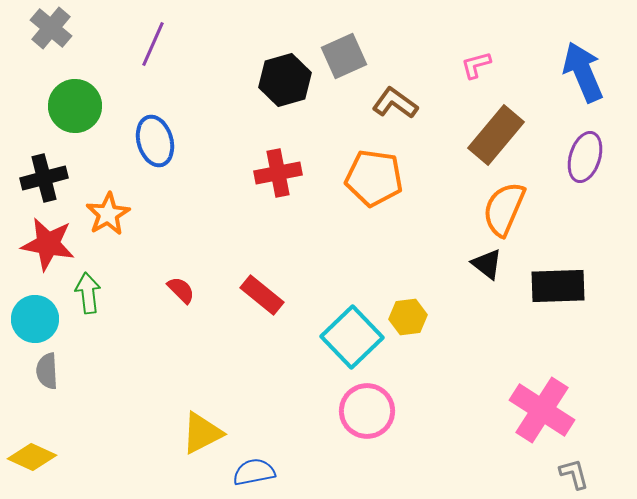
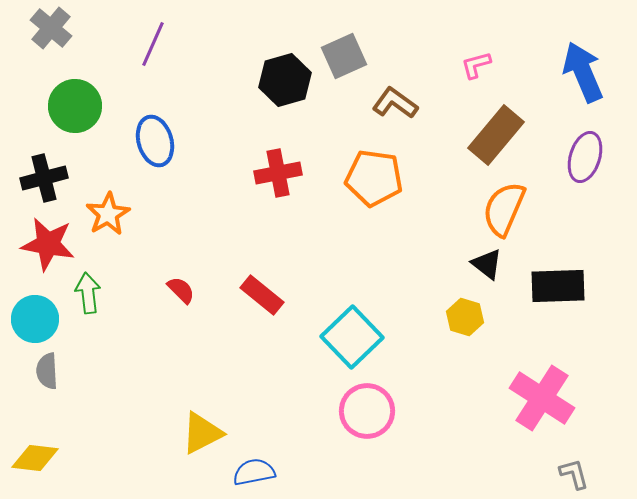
yellow hexagon: moved 57 px right; rotated 24 degrees clockwise
pink cross: moved 12 px up
yellow diamond: moved 3 px right, 1 px down; rotated 18 degrees counterclockwise
